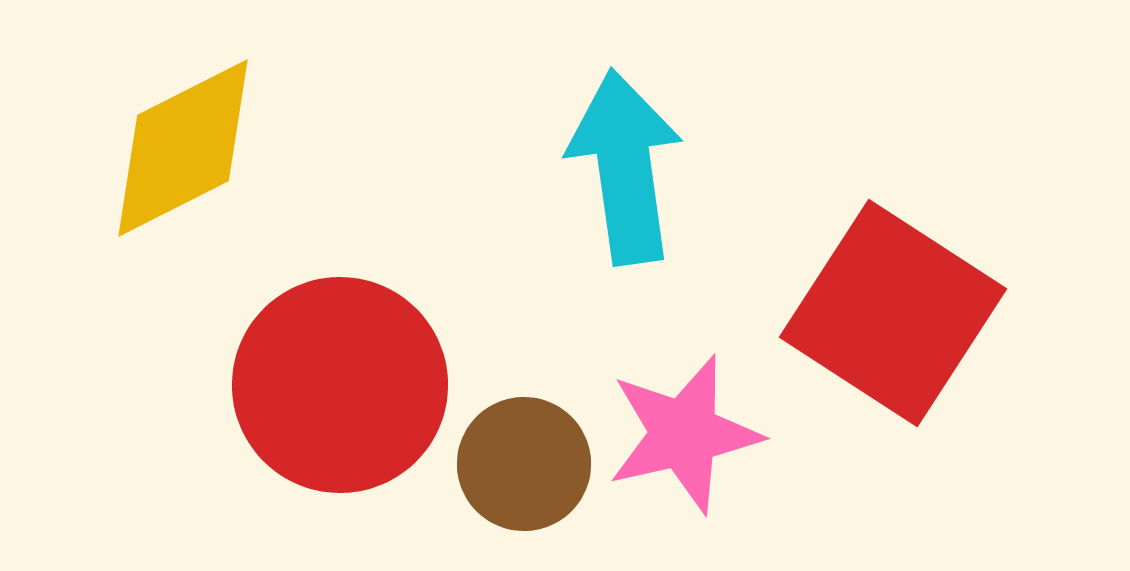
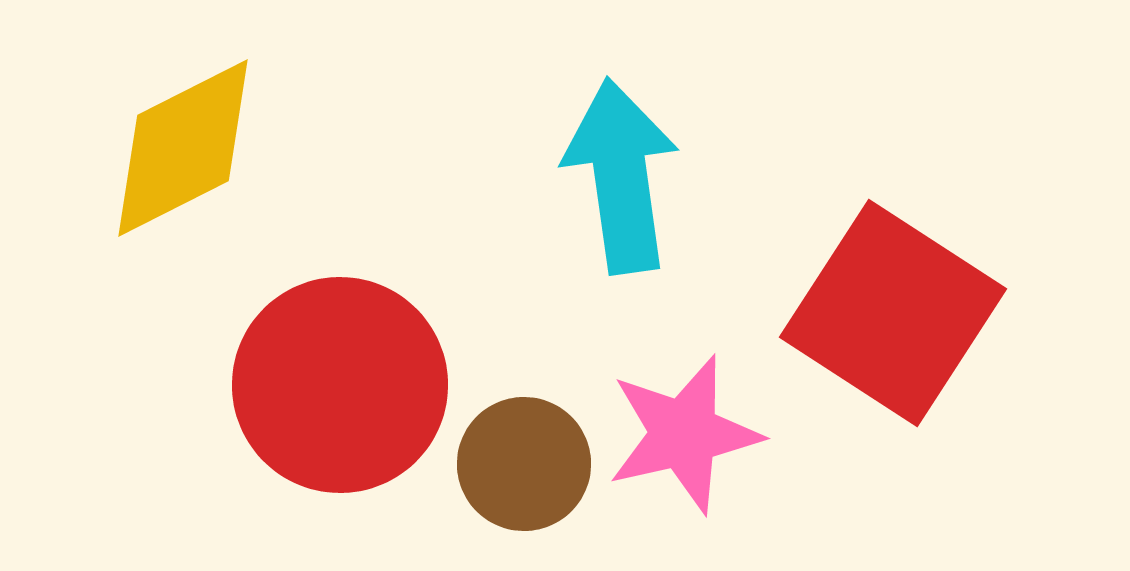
cyan arrow: moved 4 px left, 9 px down
